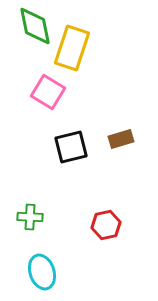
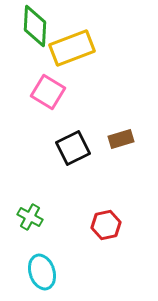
green diamond: rotated 15 degrees clockwise
yellow rectangle: rotated 51 degrees clockwise
black square: moved 2 px right, 1 px down; rotated 12 degrees counterclockwise
green cross: rotated 25 degrees clockwise
